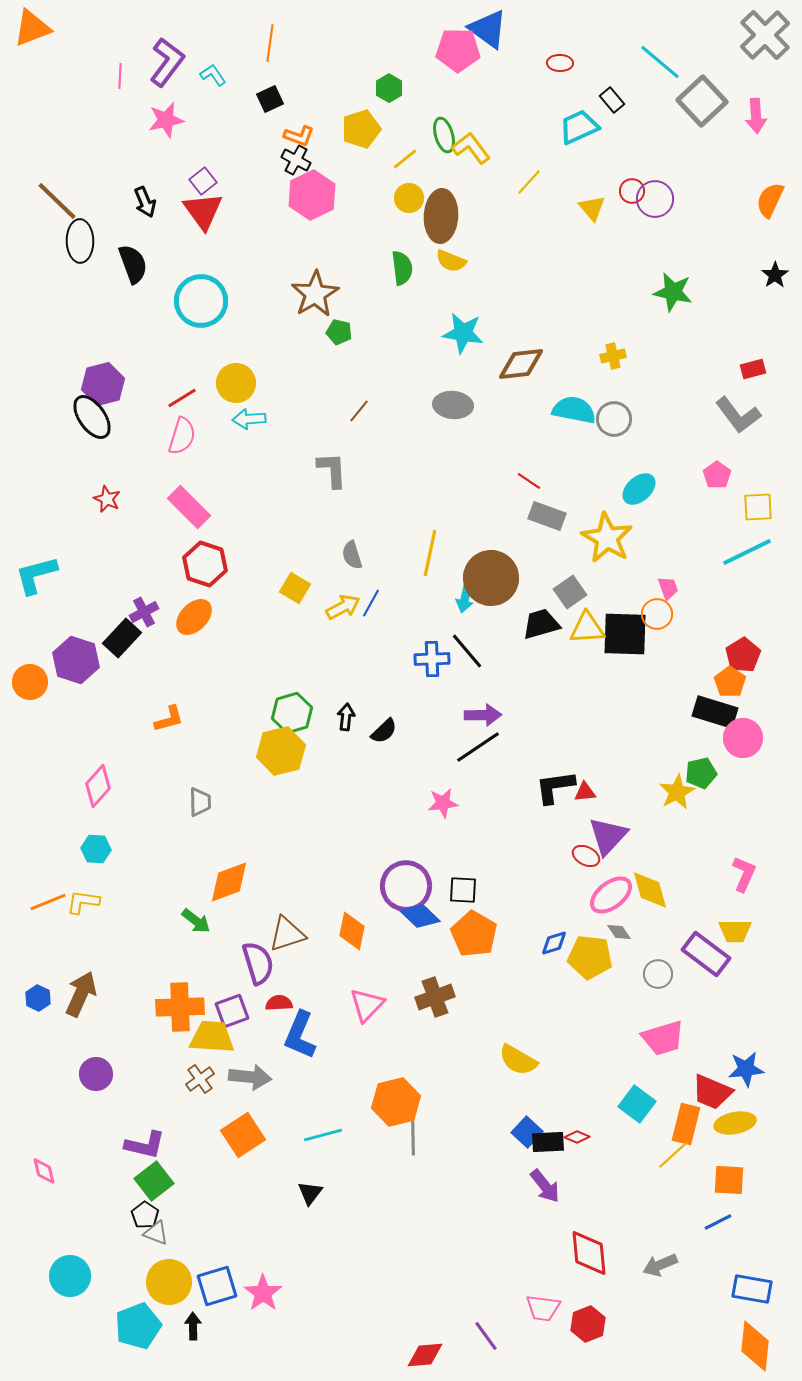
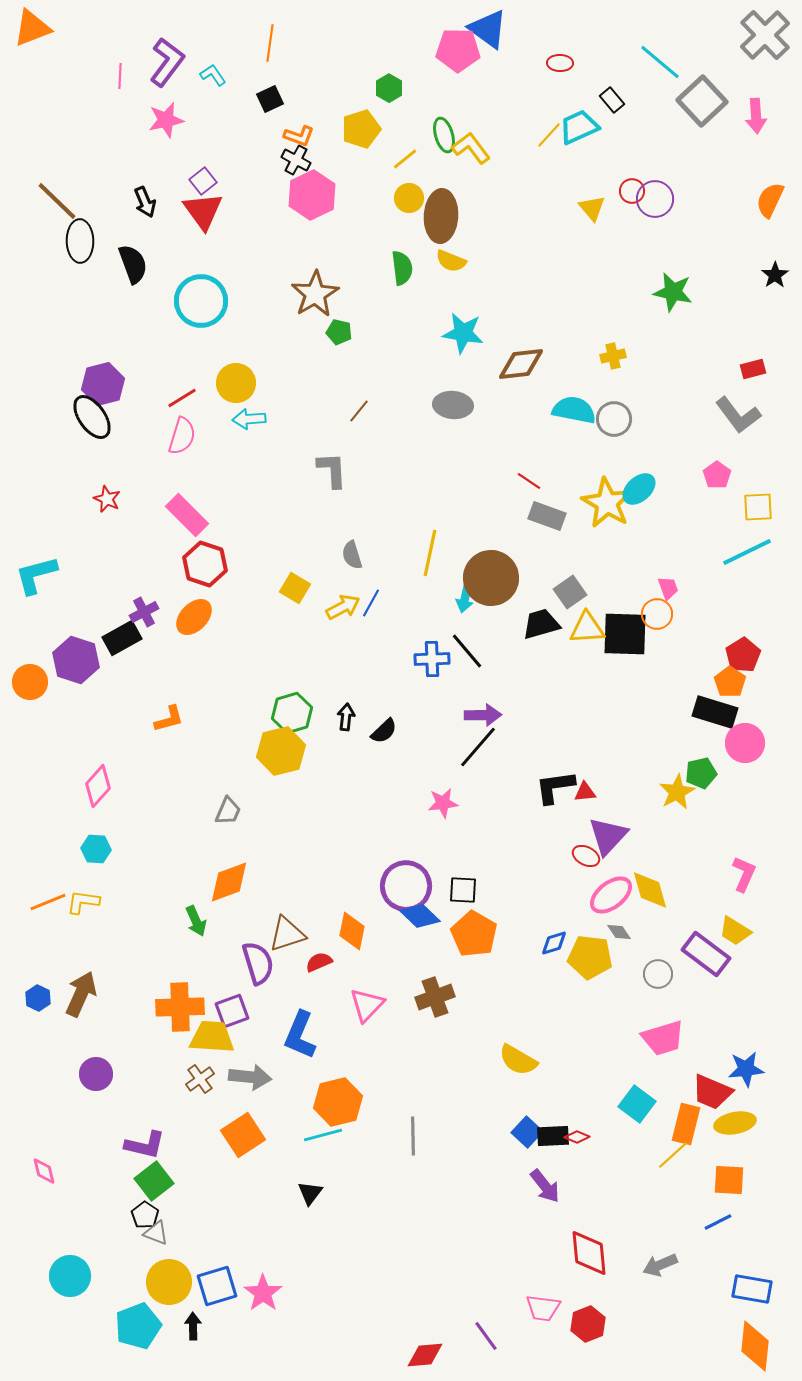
yellow line at (529, 182): moved 20 px right, 47 px up
pink rectangle at (189, 507): moved 2 px left, 8 px down
yellow star at (607, 538): moved 35 px up
black rectangle at (122, 638): rotated 18 degrees clockwise
pink circle at (743, 738): moved 2 px right, 5 px down
black line at (478, 747): rotated 15 degrees counterclockwise
gray trapezoid at (200, 802): moved 28 px right, 9 px down; rotated 24 degrees clockwise
green arrow at (196, 921): rotated 28 degrees clockwise
yellow trapezoid at (735, 931): rotated 32 degrees clockwise
red semicircle at (279, 1003): moved 40 px right, 41 px up; rotated 20 degrees counterclockwise
orange hexagon at (396, 1102): moved 58 px left
black rectangle at (548, 1142): moved 5 px right, 6 px up
